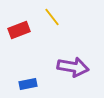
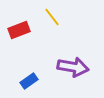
blue rectangle: moved 1 px right, 3 px up; rotated 24 degrees counterclockwise
